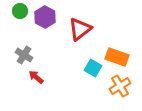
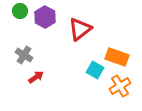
cyan square: moved 2 px right, 2 px down
red arrow: rotated 105 degrees clockwise
